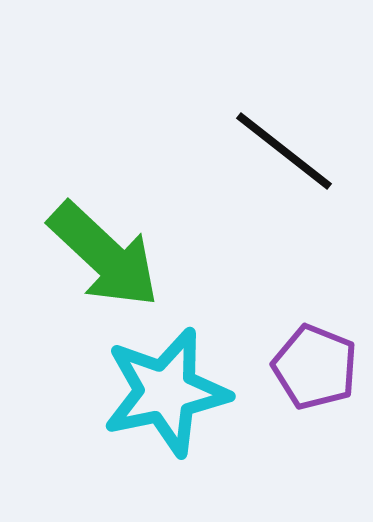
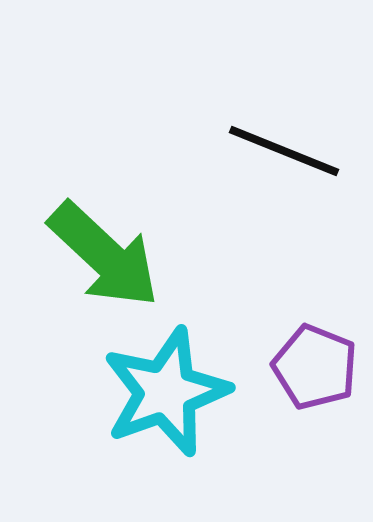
black line: rotated 16 degrees counterclockwise
cyan star: rotated 8 degrees counterclockwise
